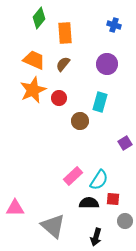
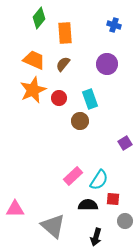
cyan rectangle: moved 10 px left, 3 px up; rotated 36 degrees counterclockwise
black semicircle: moved 1 px left, 2 px down
pink triangle: moved 1 px down
